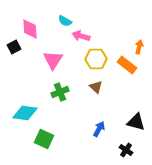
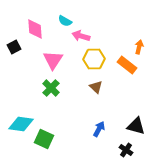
pink diamond: moved 5 px right
yellow hexagon: moved 2 px left
green cross: moved 9 px left, 4 px up; rotated 24 degrees counterclockwise
cyan diamond: moved 4 px left, 11 px down
black triangle: moved 4 px down
